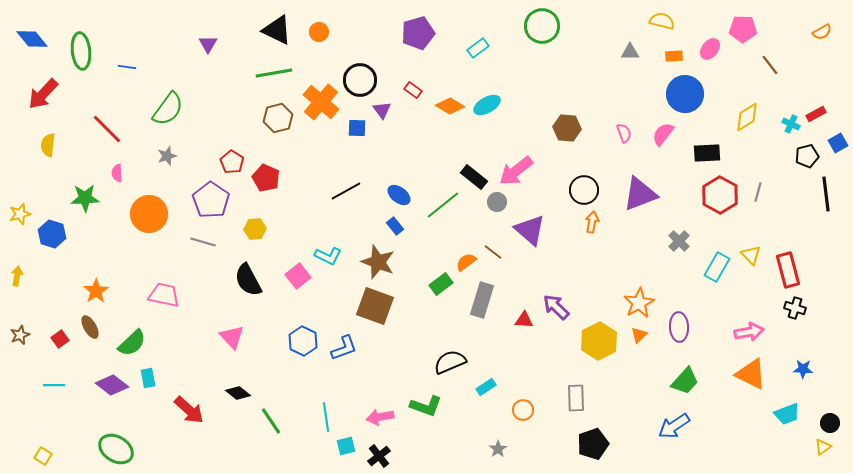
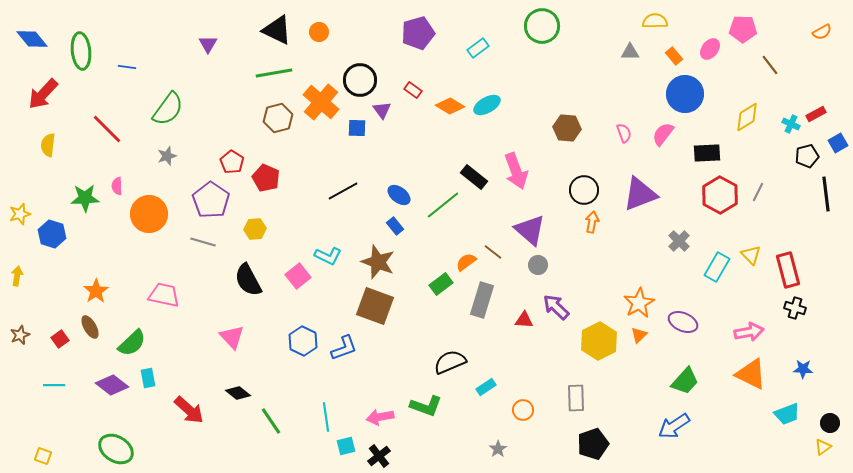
yellow semicircle at (662, 21): moved 7 px left; rotated 15 degrees counterclockwise
orange rectangle at (674, 56): rotated 54 degrees clockwise
pink arrow at (516, 171): rotated 72 degrees counterclockwise
pink semicircle at (117, 173): moved 13 px down
black line at (346, 191): moved 3 px left
gray line at (758, 192): rotated 12 degrees clockwise
gray circle at (497, 202): moved 41 px right, 63 px down
purple ellipse at (679, 327): moved 4 px right, 5 px up; rotated 64 degrees counterclockwise
yellow square at (43, 456): rotated 12 degrees counterclockwise
